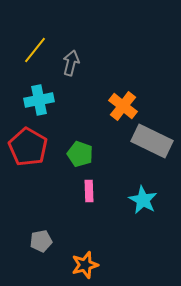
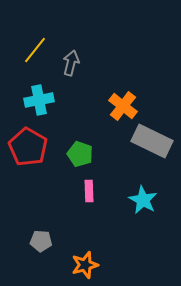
gray pentagon: rotated 15 degrees clockwise
